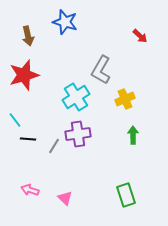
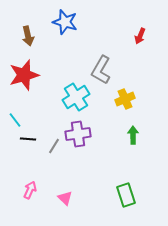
red arrow: rotated 70 degrees clockwise
pink arrow: rotated 96 degrees clockwise
